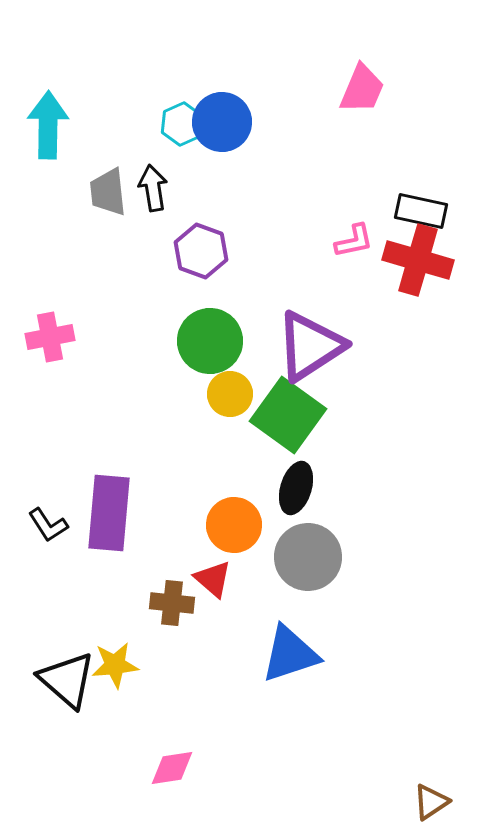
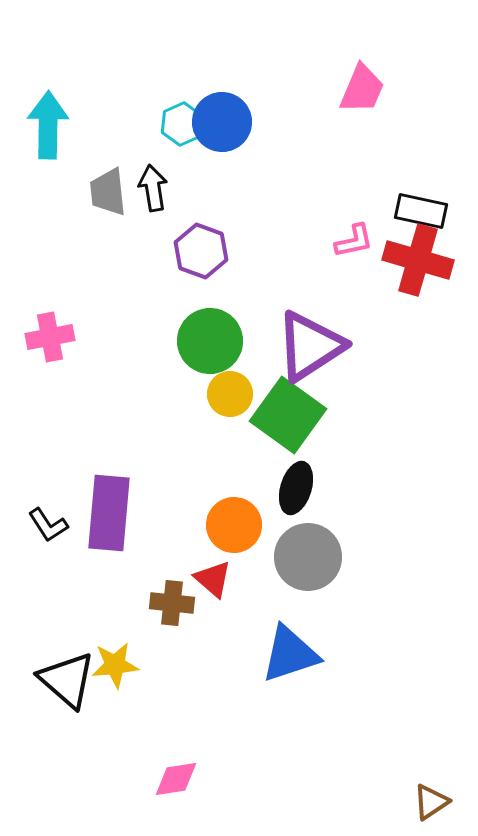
pink diamond: moved 4 px right, 11 px down
